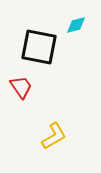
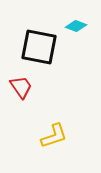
cyan diamond: moved 1 px down; rotated 35 degrees clockwise
yellow L-shape: rotated 12 degrees clockwise
